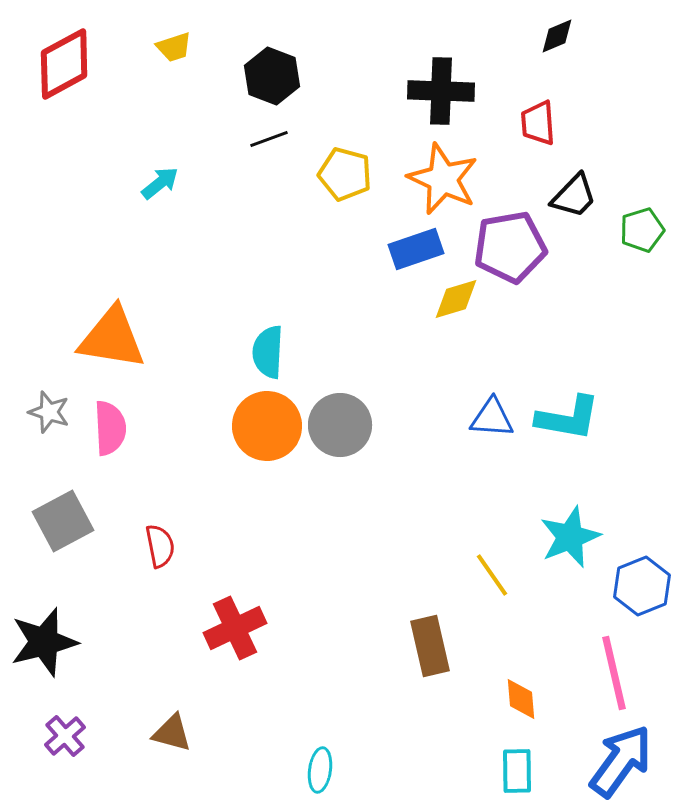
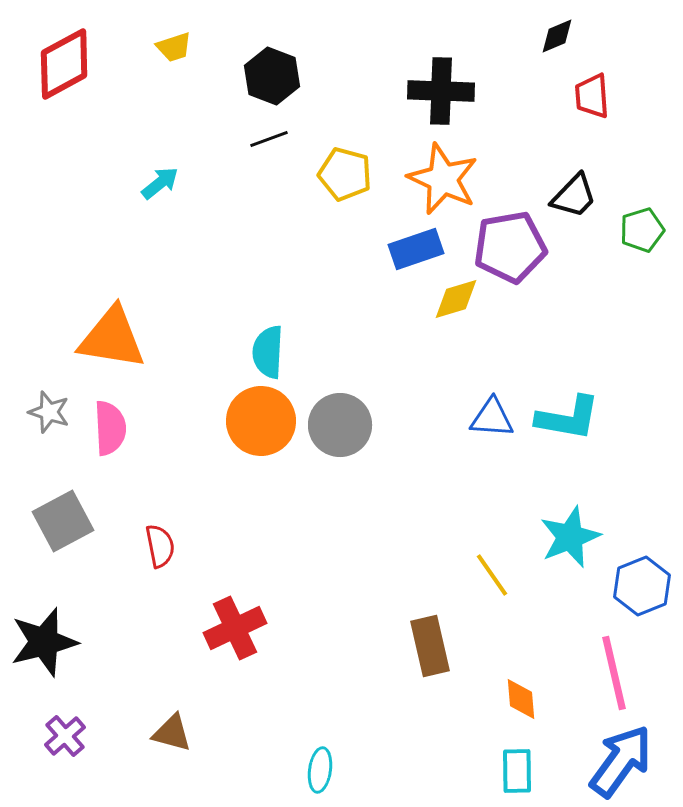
red trapezoid: moved 54 px right, 27 px up
orange circle: moved 6 px left, 5 px up
